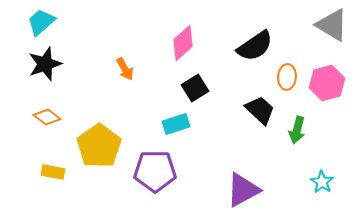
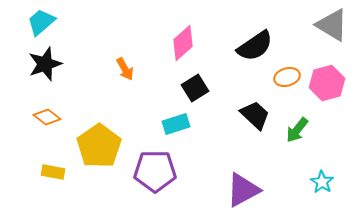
orange ellipse: rotated 70 degrees clockwise
black trapezoid: moved 5 px left, 5 px down
green arrow: rotated 24 degrees clockwise
